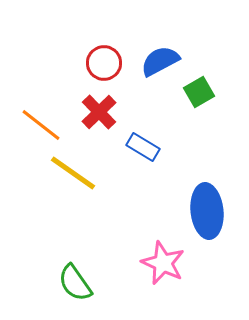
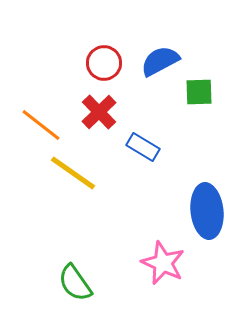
green square: rotated 28 degrees clockwise
